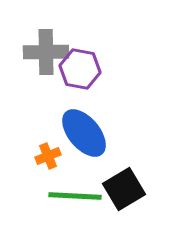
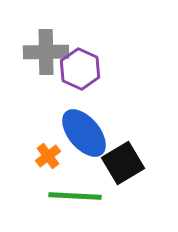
purple hexagon: rotated 15 degrees clockwise
orange cross: rotated 15 degrees counterclockwise
black square: moved 1 px left, 26 px up
